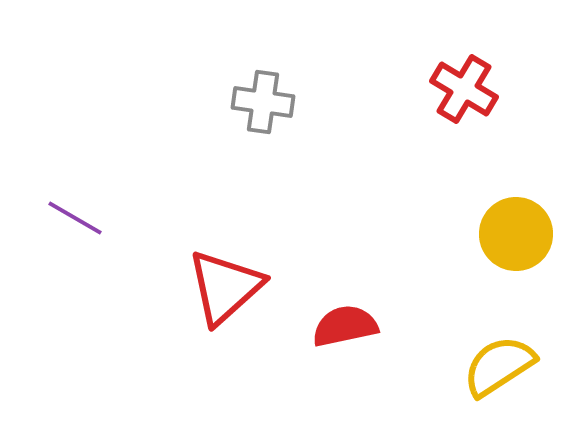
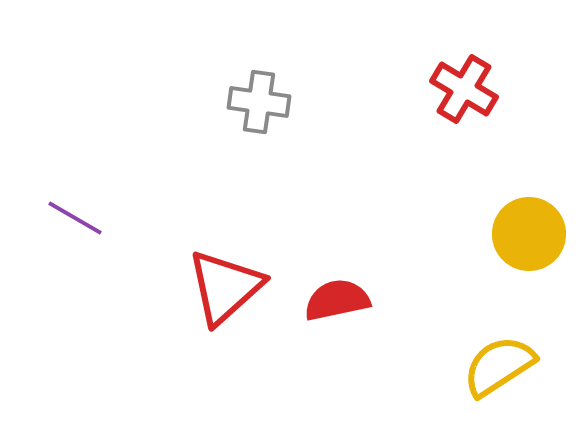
gray cross: moved 4 px left
yellow circle: moved 13 px right
red semicircle: moved 8 px left, 26 px up
